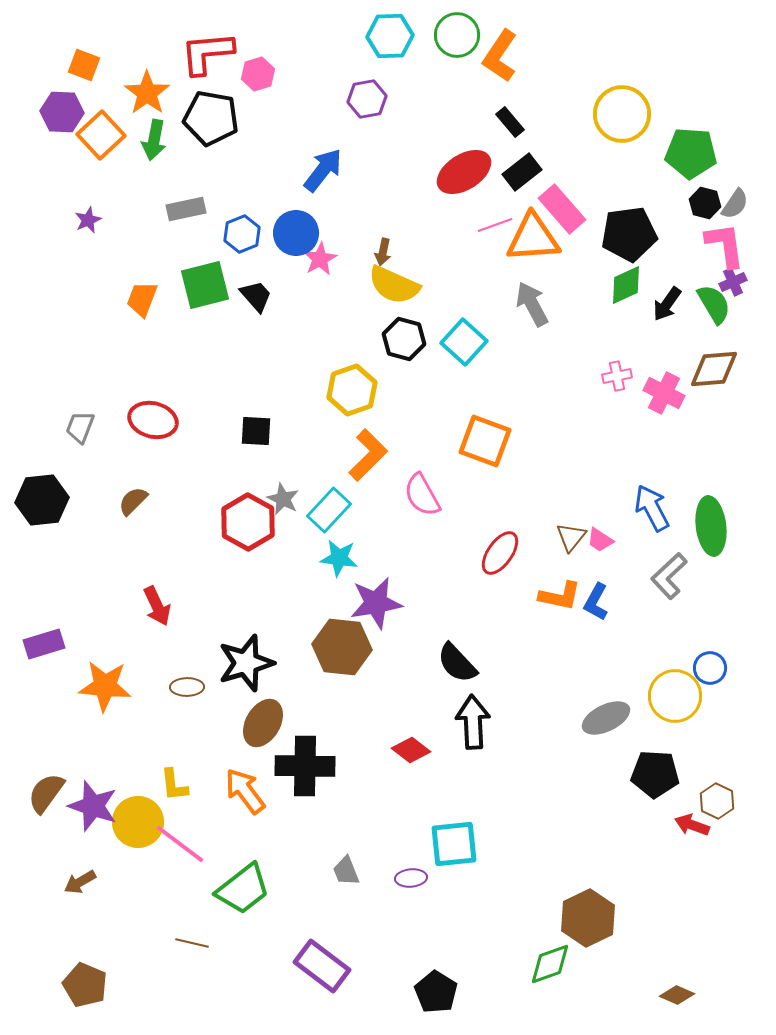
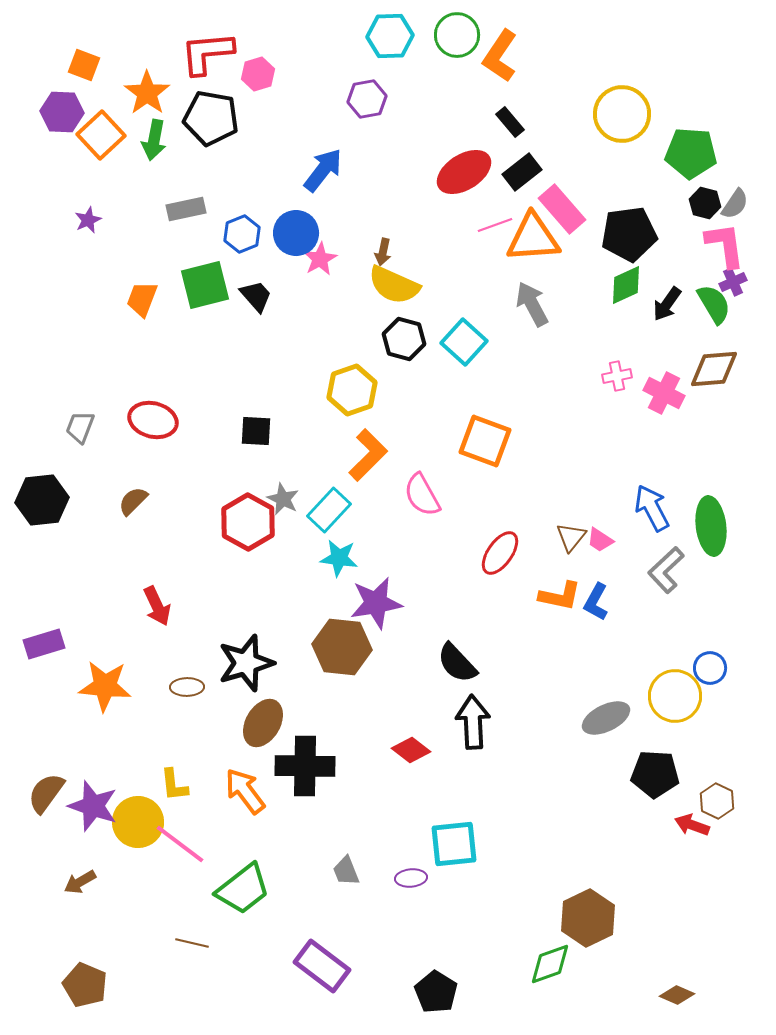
gray L-shape at (669, 576): moved 3 px left, 6 px up
